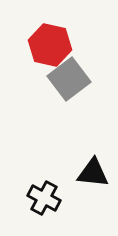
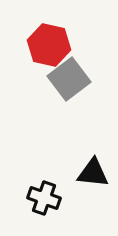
red hexagon: moved 1 px left
black cross: rotated 8 degrees counterclockwise
